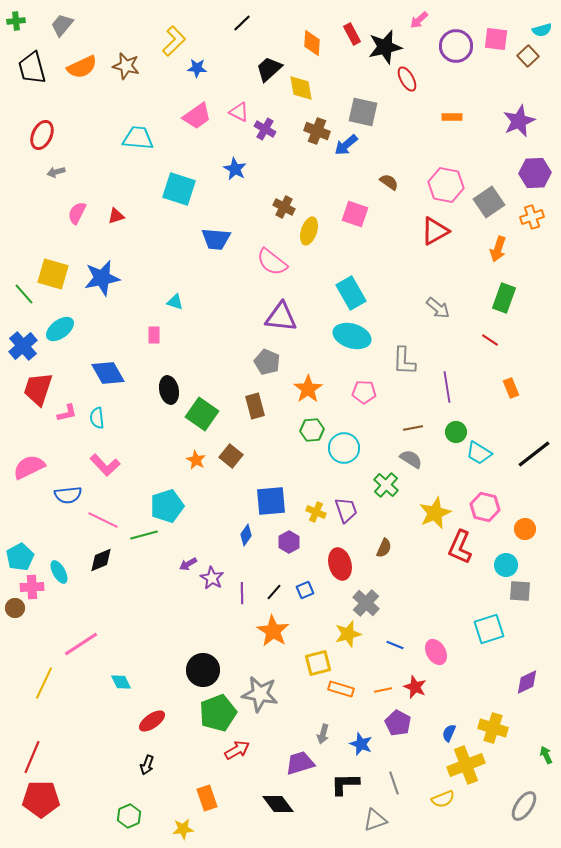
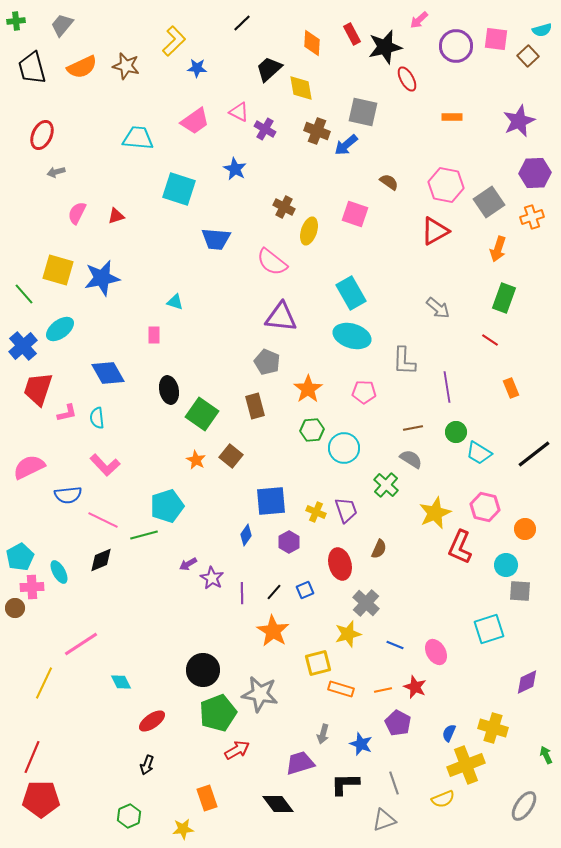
pink trapezoid at (197, 116): moved 2 px left, 5 px down
yellow square at (53, 274): moved 5 px right, 4 px up
brown semicircle at (384, 548): moved 5 px left, 1 px down
gray triangle at (375, 820): moved 9 px right
